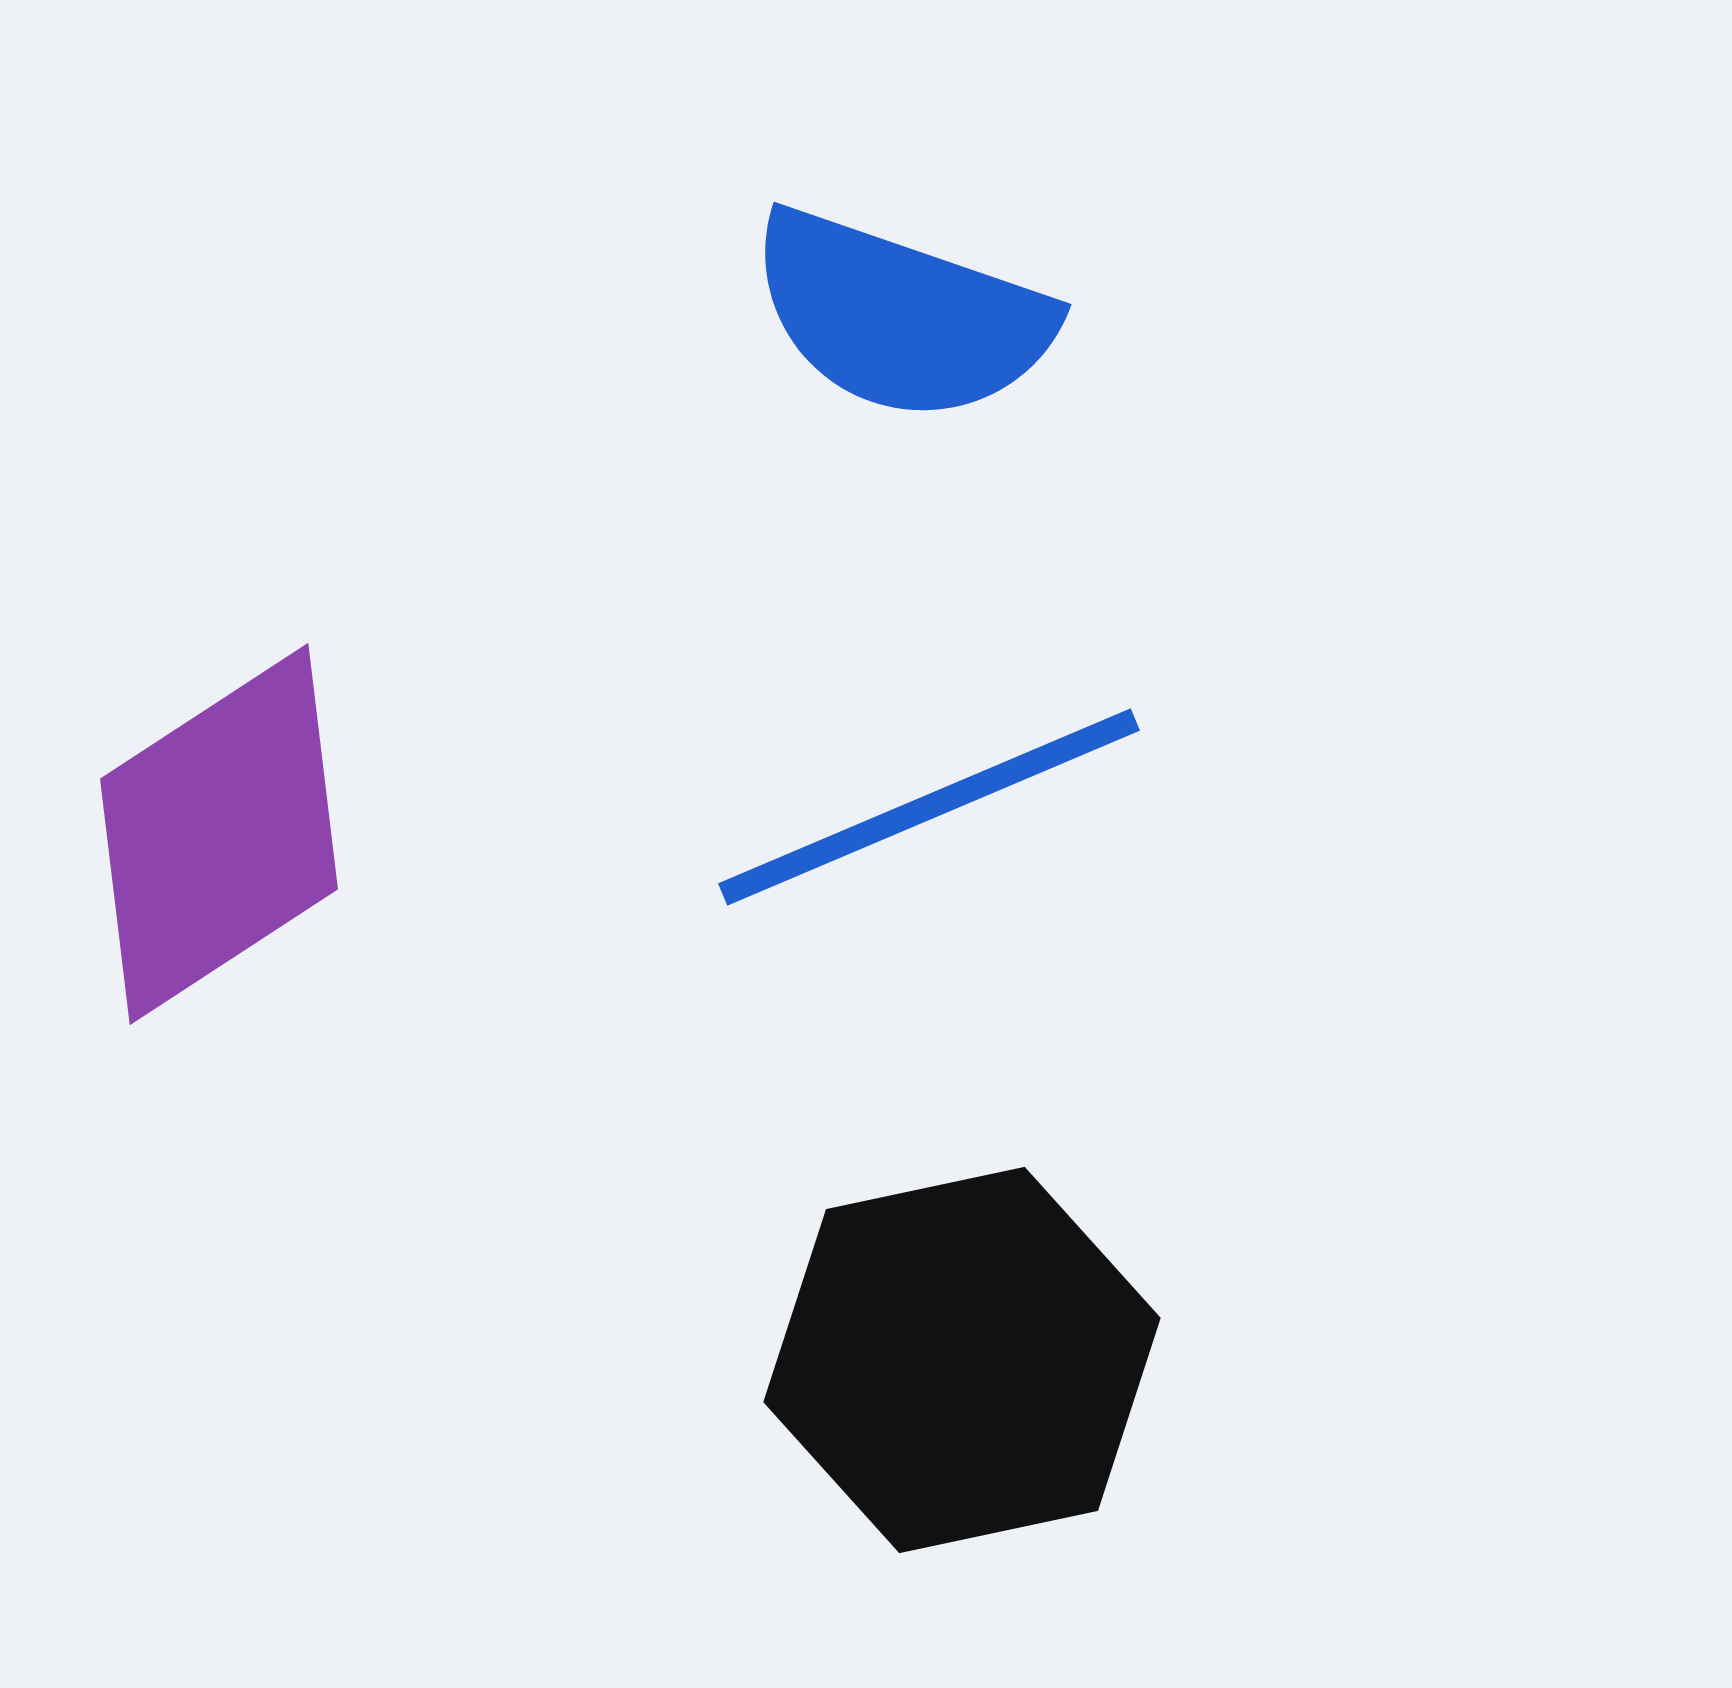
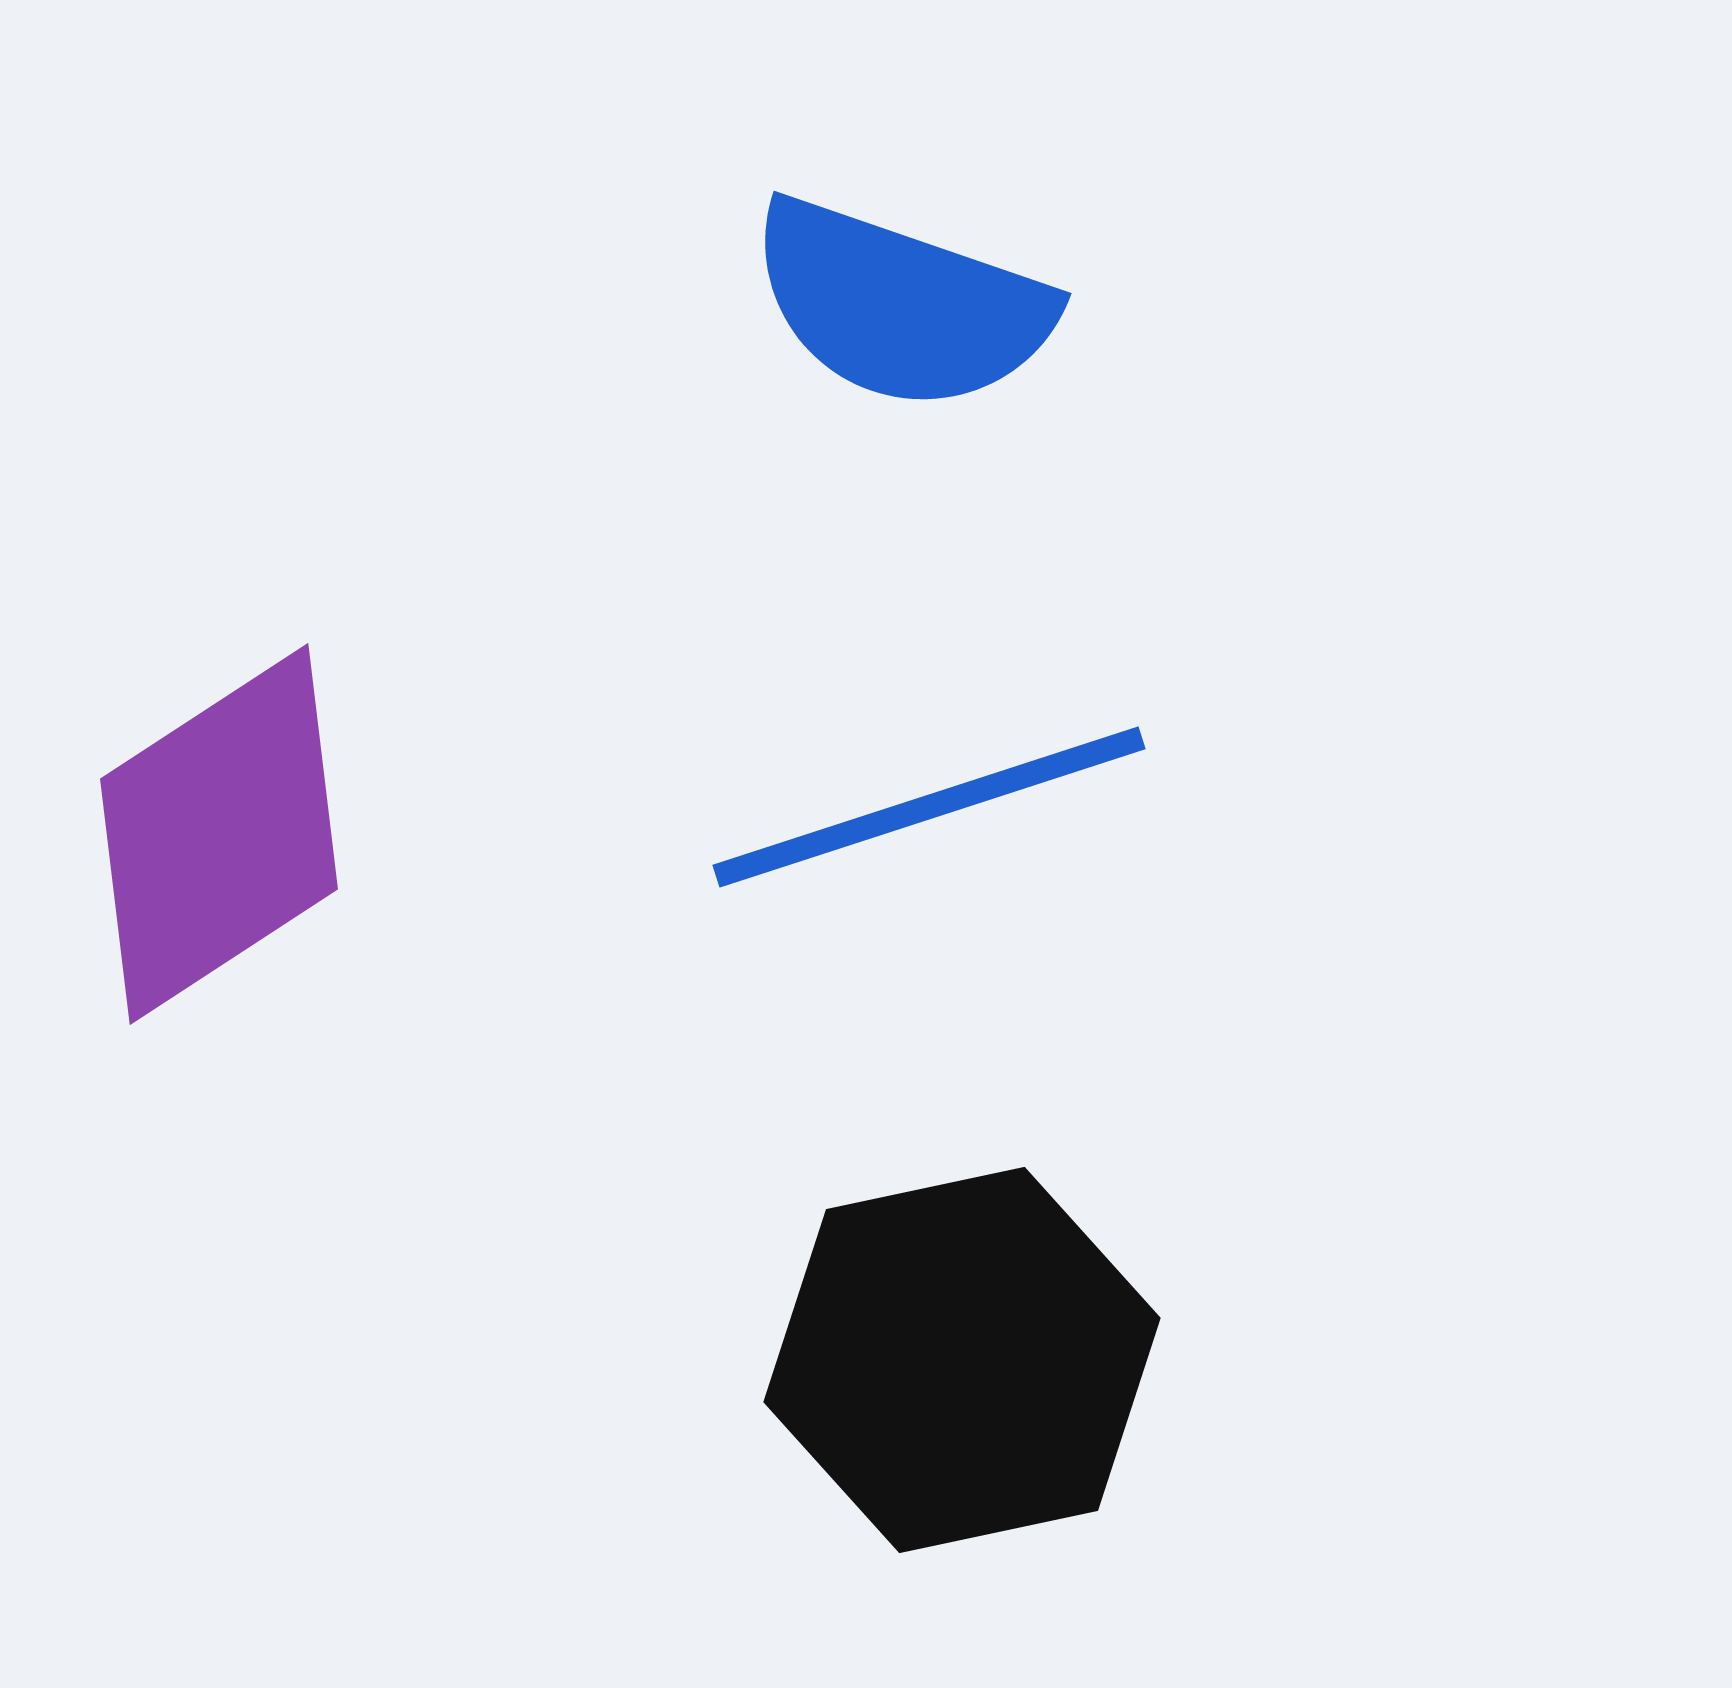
blue semicircle: moved 11 px up
blue line: rotated 5 degrees clockwise
